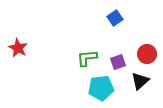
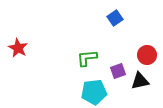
red circle: moved 1 px down
purple square: moved 9 px down
black triangle: rotated 30 degrees clockwise
cyan pentagon: moved 7 px left, 4 px down
